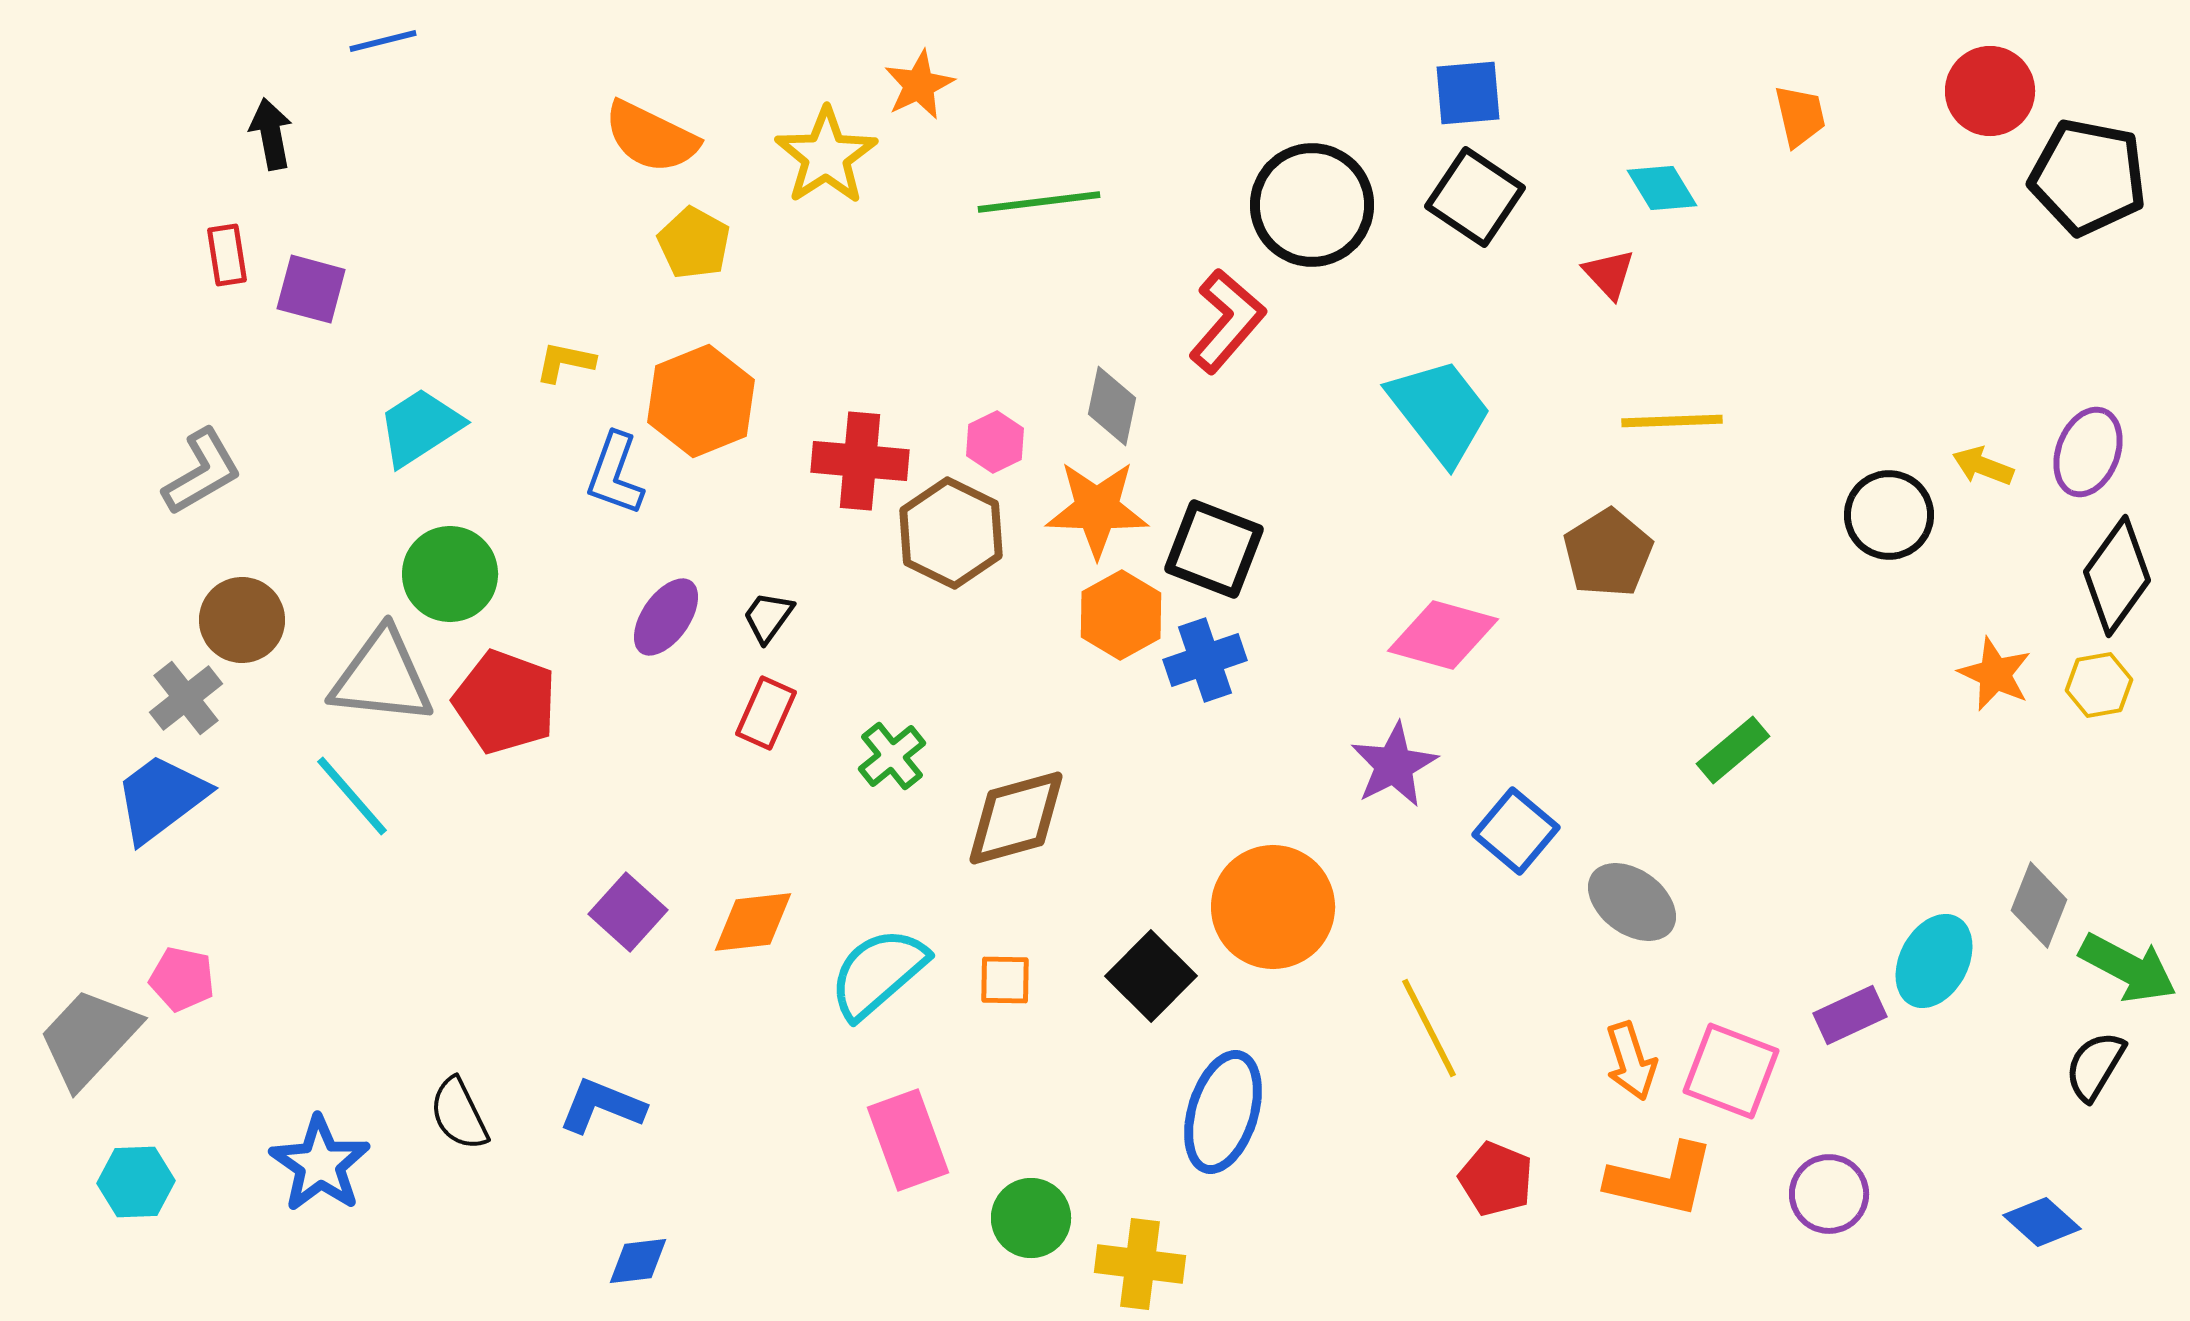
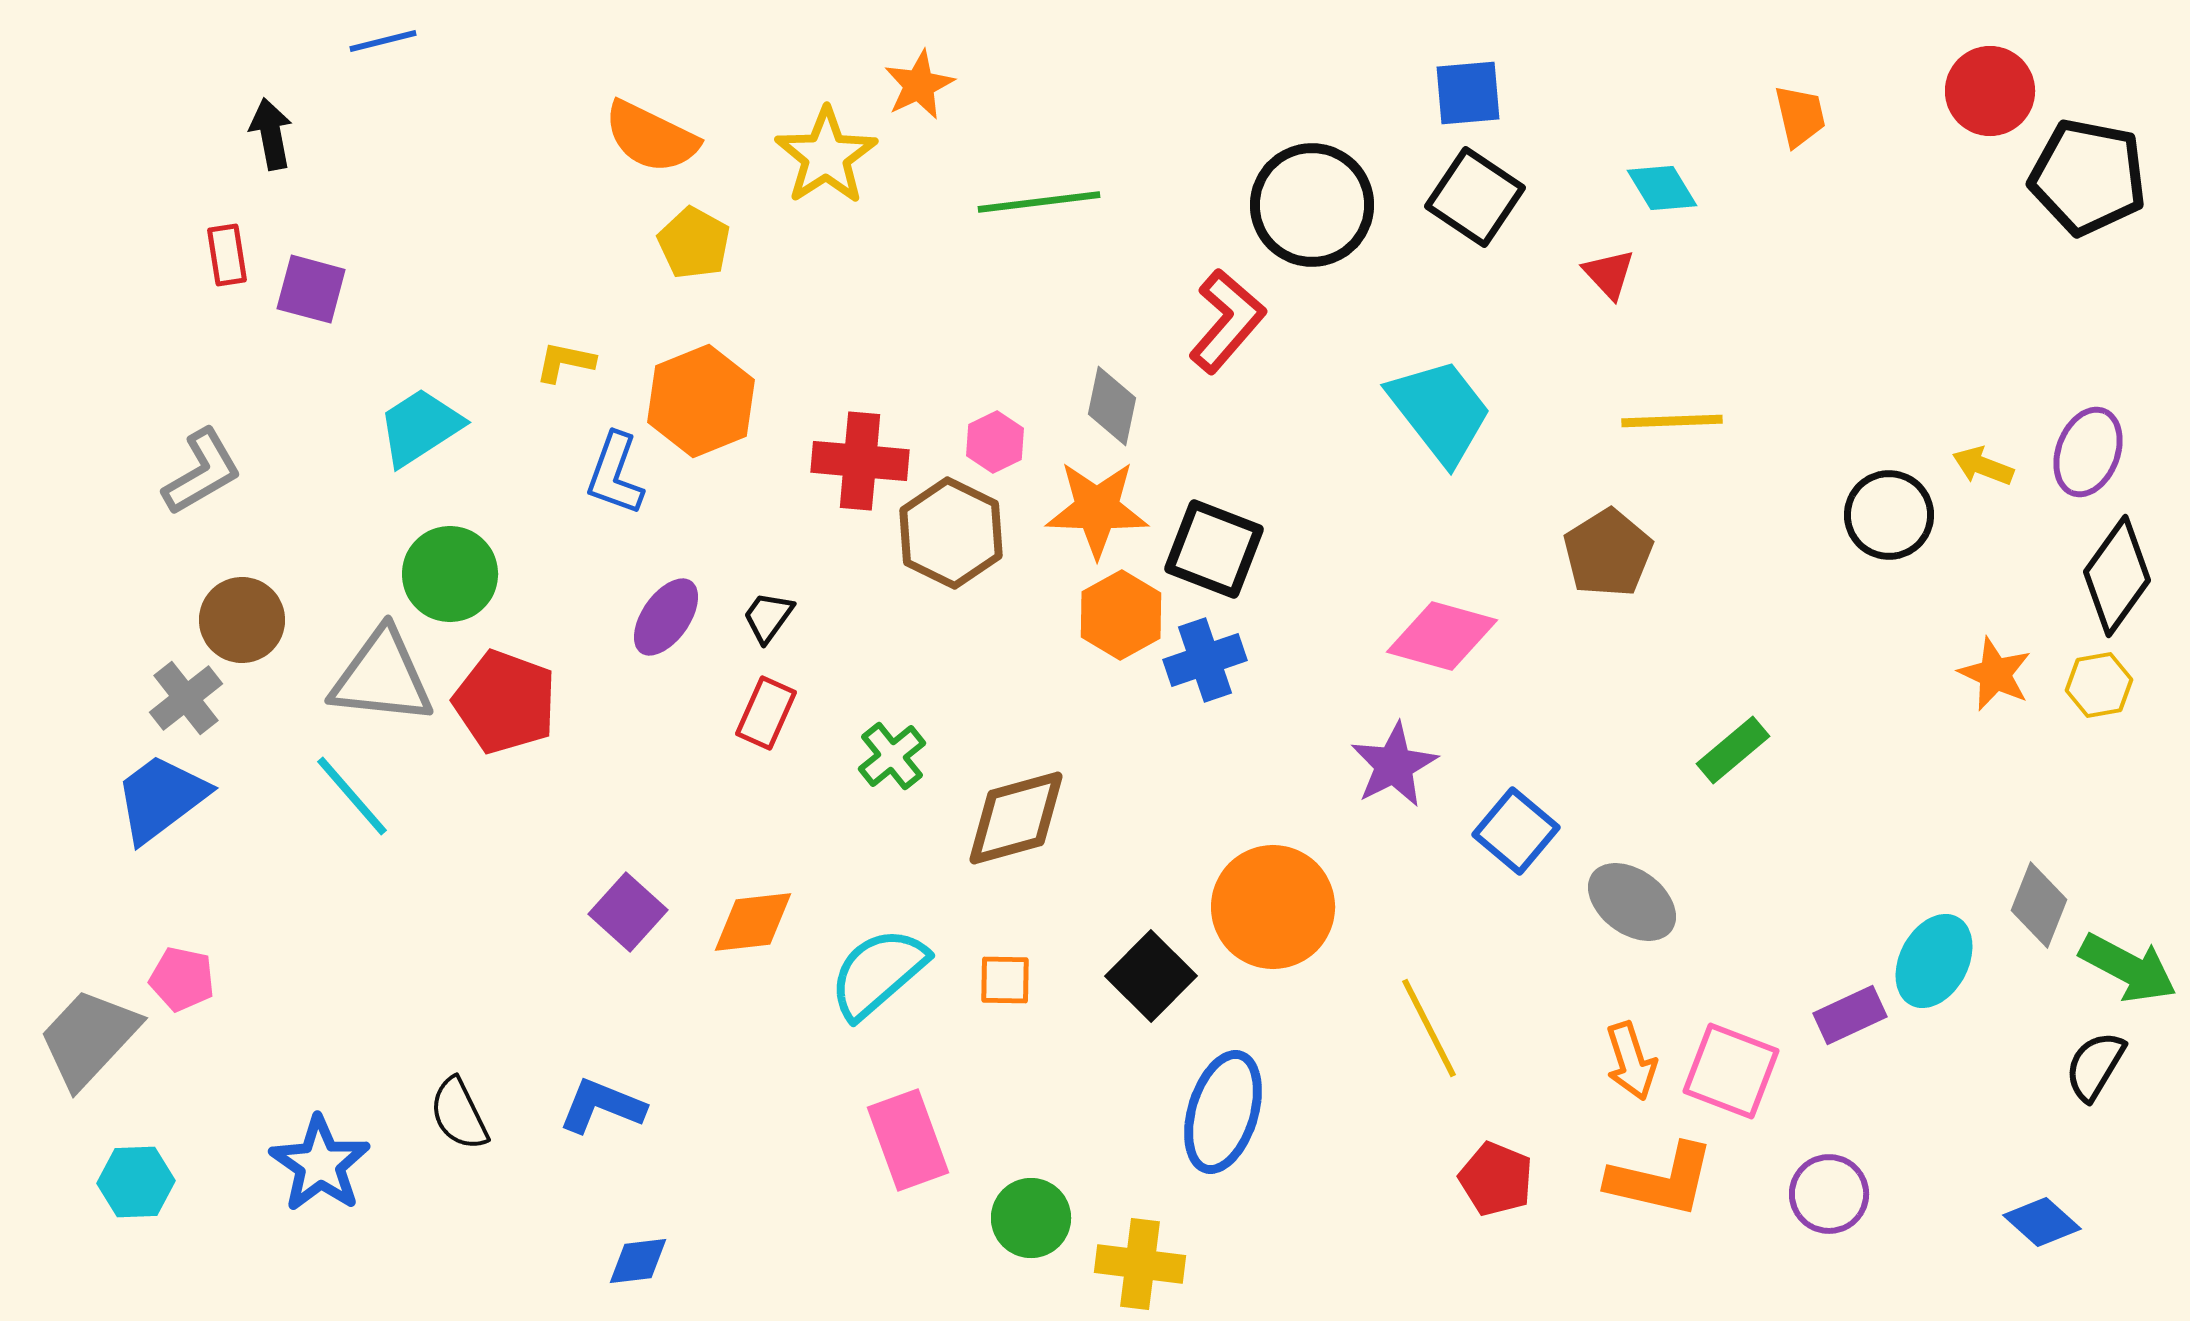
pink diamond at (1443, 635): moved 1 px left, 1 px down
